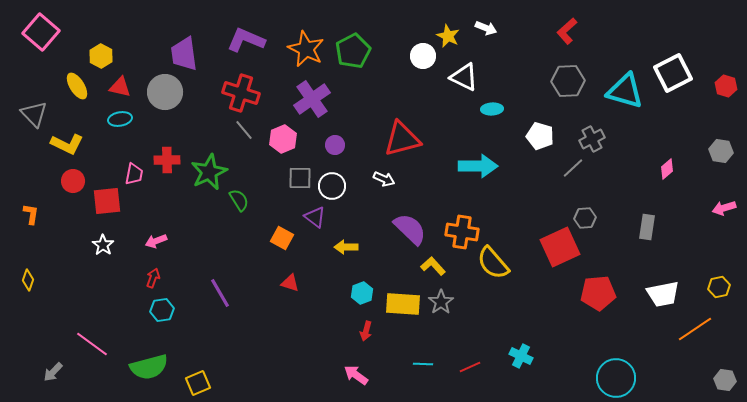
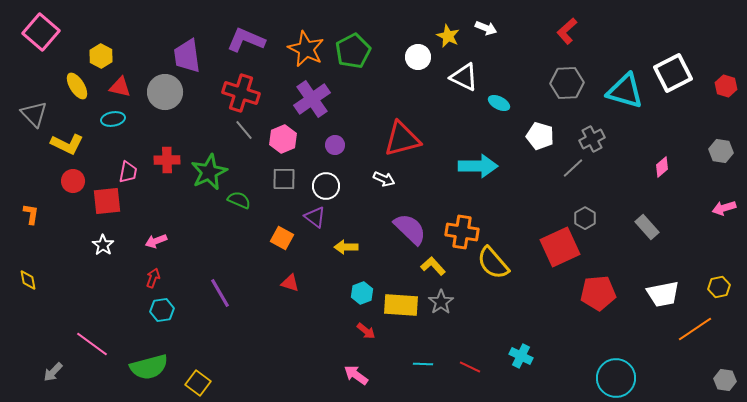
purple trapezoid at (184, 54): moved 3 px right, 2 px down
white circle at (423, 56): moved 5 px left, 1 px down
gray hexagon at (568, 81): moved 1 px left, 2 px down
cyan ellipse at (492, 109): moved 7 px right, 6 px up; rotated 30 degrees clockwise
cyan ellipse at (120, 119): moved 7 px left
pink diamond at (667, 169): moved 5 px left, 2 px up
pink trapezoid at (134, 174): moved 6 px left, 2 px up
gray square at (300, 178): moved 16 px left, 1 px down
white circle at (332, 186): moved 6 px left
green semicircle at (239, 200): rotated 35 degrees counterclockwise
gray hexagon at (585, 218): rotated 25 degrees counterclockwise
gray rectangle at (647, 227): rotated 50 degrees counterclockwise
yellow diamond at (28, 280): rotated 30 degrees counterclockwise
yellow rectangle at (403, 304): moved 2 px left, 1 px down
red arrow at (366, 331): rotated 66 degrees counterclockwise
red line at (470, 367): rotated 50 degrees clockwise
yellow square at (198, 383): rotated 30 degrees counterclockwise
